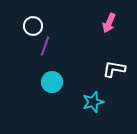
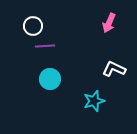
purple line: rotated 66 degrees clockwise
white L-shape: rotated 15 degrees clockwise
cyan circle: moved 2 px left, 3 px up
cyan star: moved 1 px right, 1 px up
